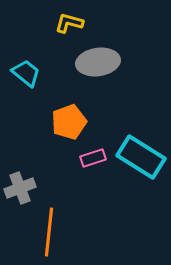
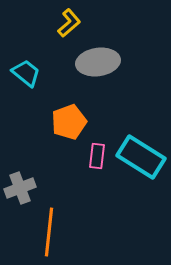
yellow L-shape: rotated 124 degrees clockwise
pink rectangle: moved 4 px right, 2 px up; rotated 65 degrees counterclockwise
